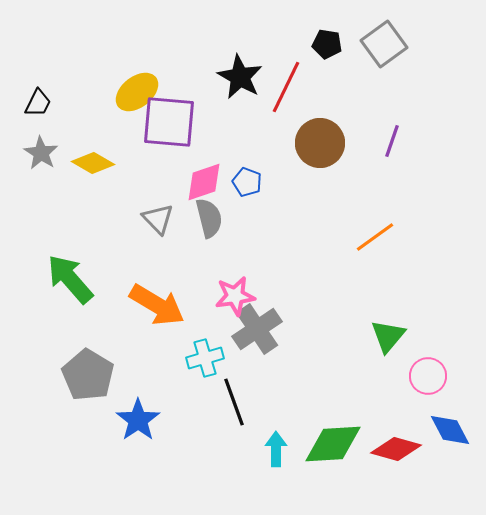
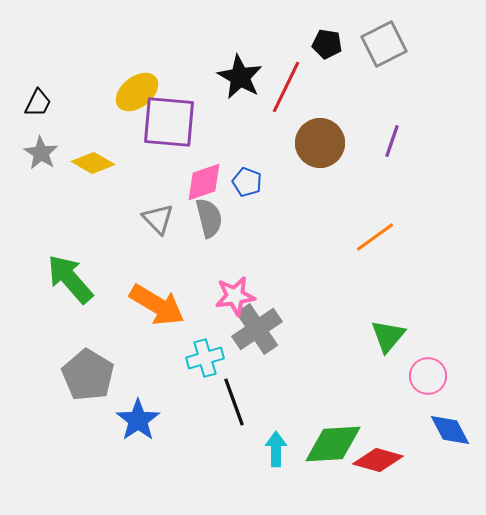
gray square: rotated 9 degrees clockwise
red diamond: moved 18 px left, 11 px down
